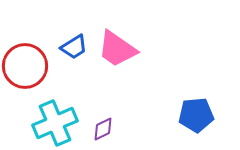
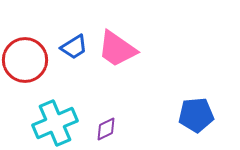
red circle: moved 6 px up
purple diamond: moved 3 px right
